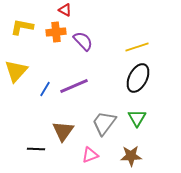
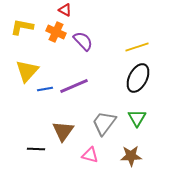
orange cross: rotated 30 degrees clockwise
yellow triangle: moved 11 px right
blue line: rotated 49 degrees clockwise
pink triangle: rotated 36 degrees clockwise
